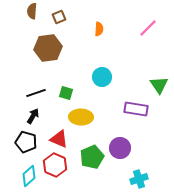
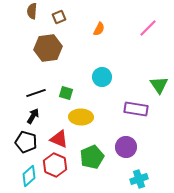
orange semicircle: rotated 24 degrees clockwise
purple circle: moved 6 px right, 1 px up
